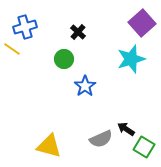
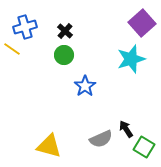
black cross: moved 13 px left, 1 px up
green circle: moved 4 px up
black arrow: rotated 24 degrees clockwise
